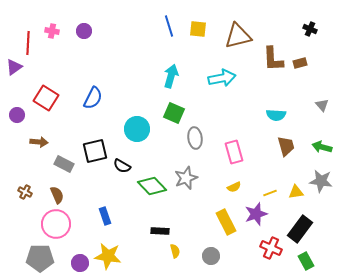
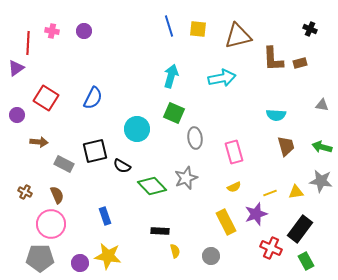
purple triangle at (14, 67): moved 2 px right, 1 px down
gray triangle at (322, 105): rotated 40 degrees counterclockwise
pink circle at (56, 224): moved 5 px left
